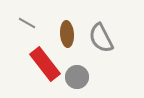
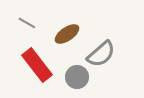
brown ellipse: rotated 60 degrees clockwise
gray semicircle: moved 16 px down; rotated 104 degrees counterclockwise
red rectangle: moved 8 px left, 1 px down
